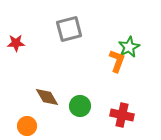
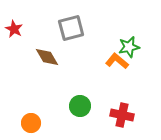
gray square: moved 2 px right, 1 px up
red star: moved 2 px left, 14 px up; rotated 30 degrees clockwise
green star: rotated 15 degrees clockwise
orange L-shape: rotated 70 degrees counterclockwise
brown diamond: moved 40 px up
orange circle: moved 4 px right, 3 px up
